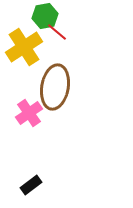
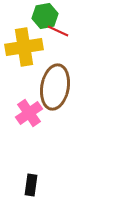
red line: moved 1 px right, 1 px up; rotated 15 degrees counterclockwise
yellow cross: rotated 24 degrees clockwise
black rectangle: rotated 45 degrees counterclockwise
